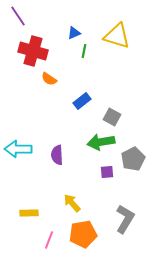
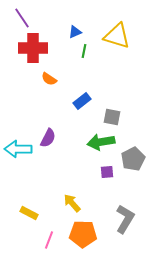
purple line: moved 4 px right, 2 px down
blue triangle: moved 1 px right, 1 px up
red cross: moved 3 px up; rotated 16 degrees counterclockwise
gray square: rotated 18 degrees counterclockwise
purple semicircle: moved 9 px left, 17 px up; rotated 150 degrees counterclockwise
yellow rectangle: rotated 30 degrees clockwise
orange pentagon: rotated 12 degrees clockwise
